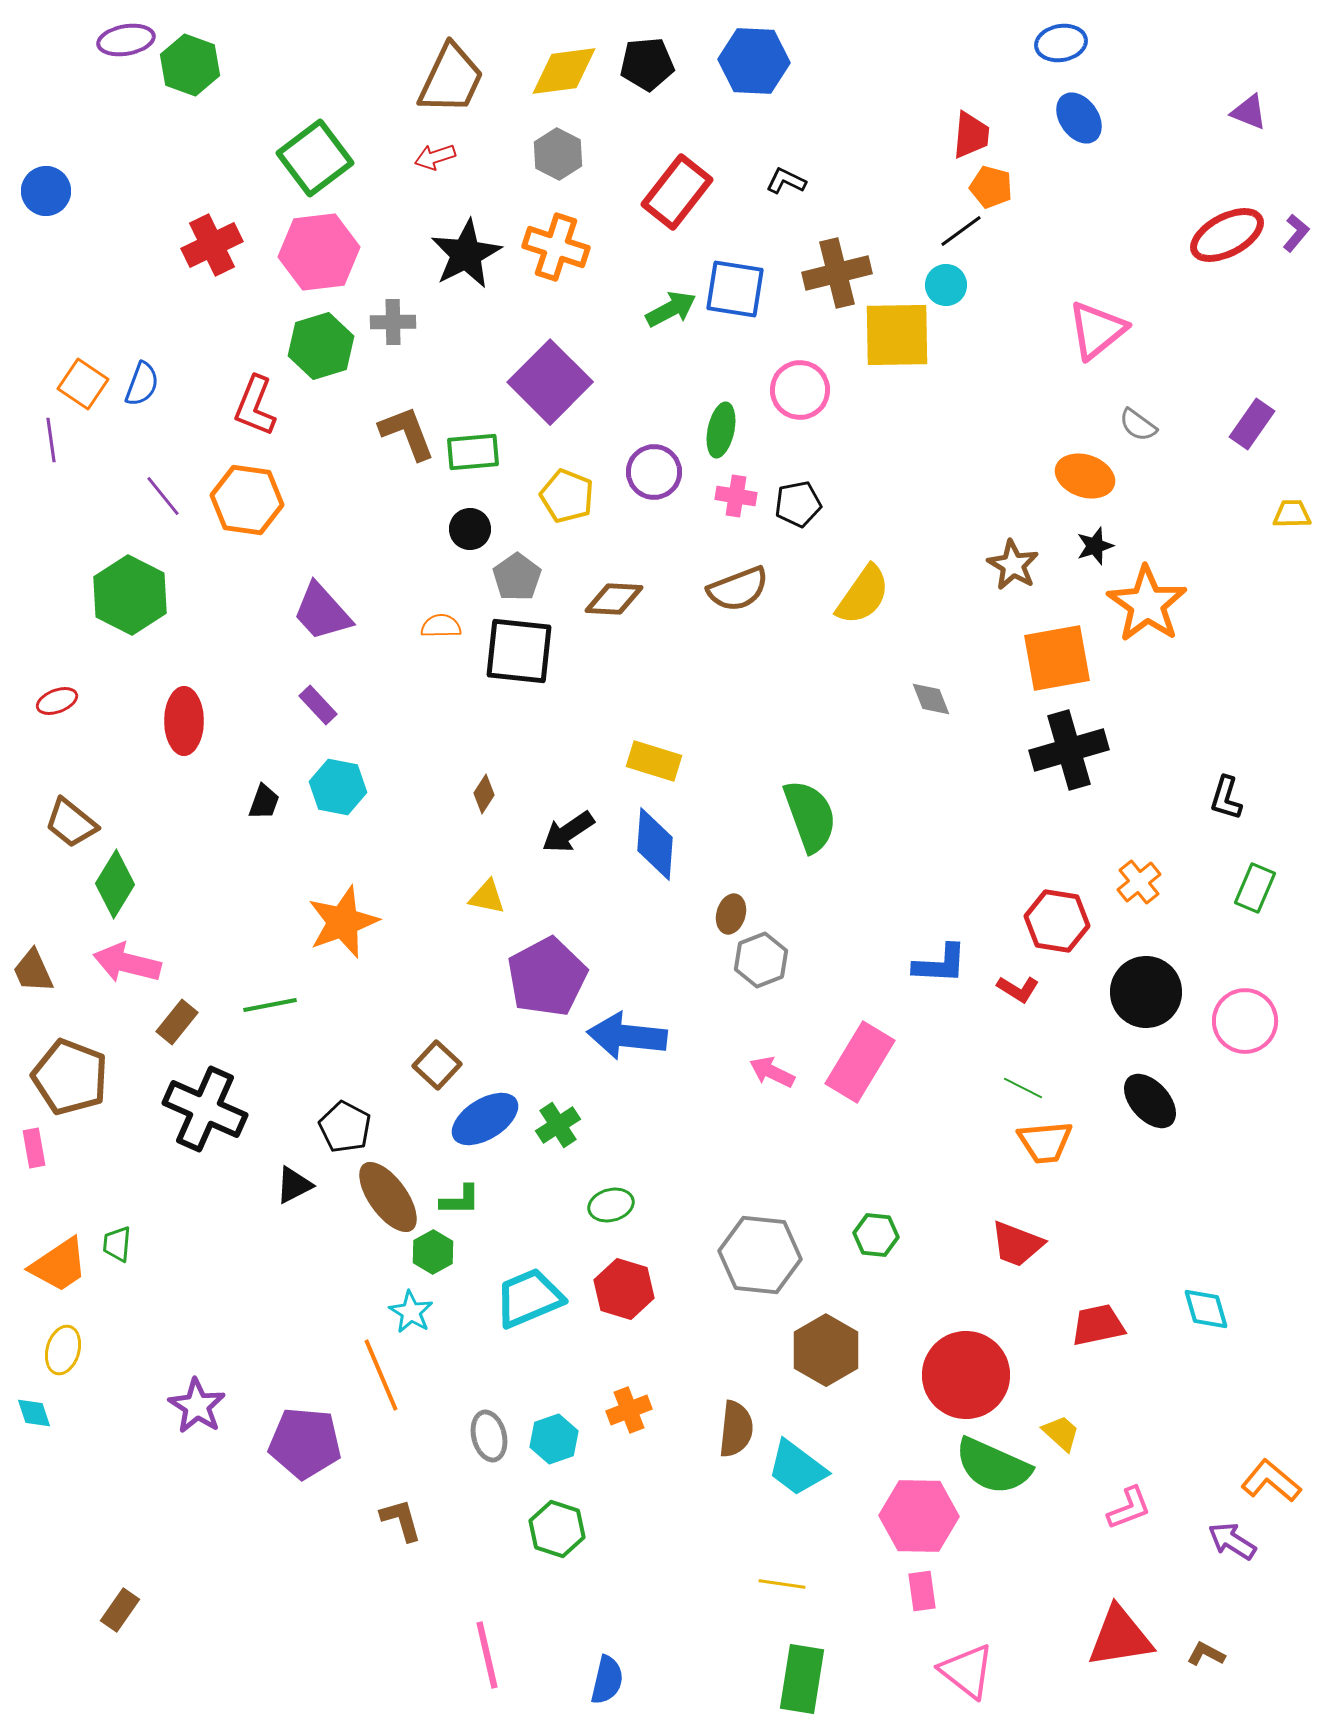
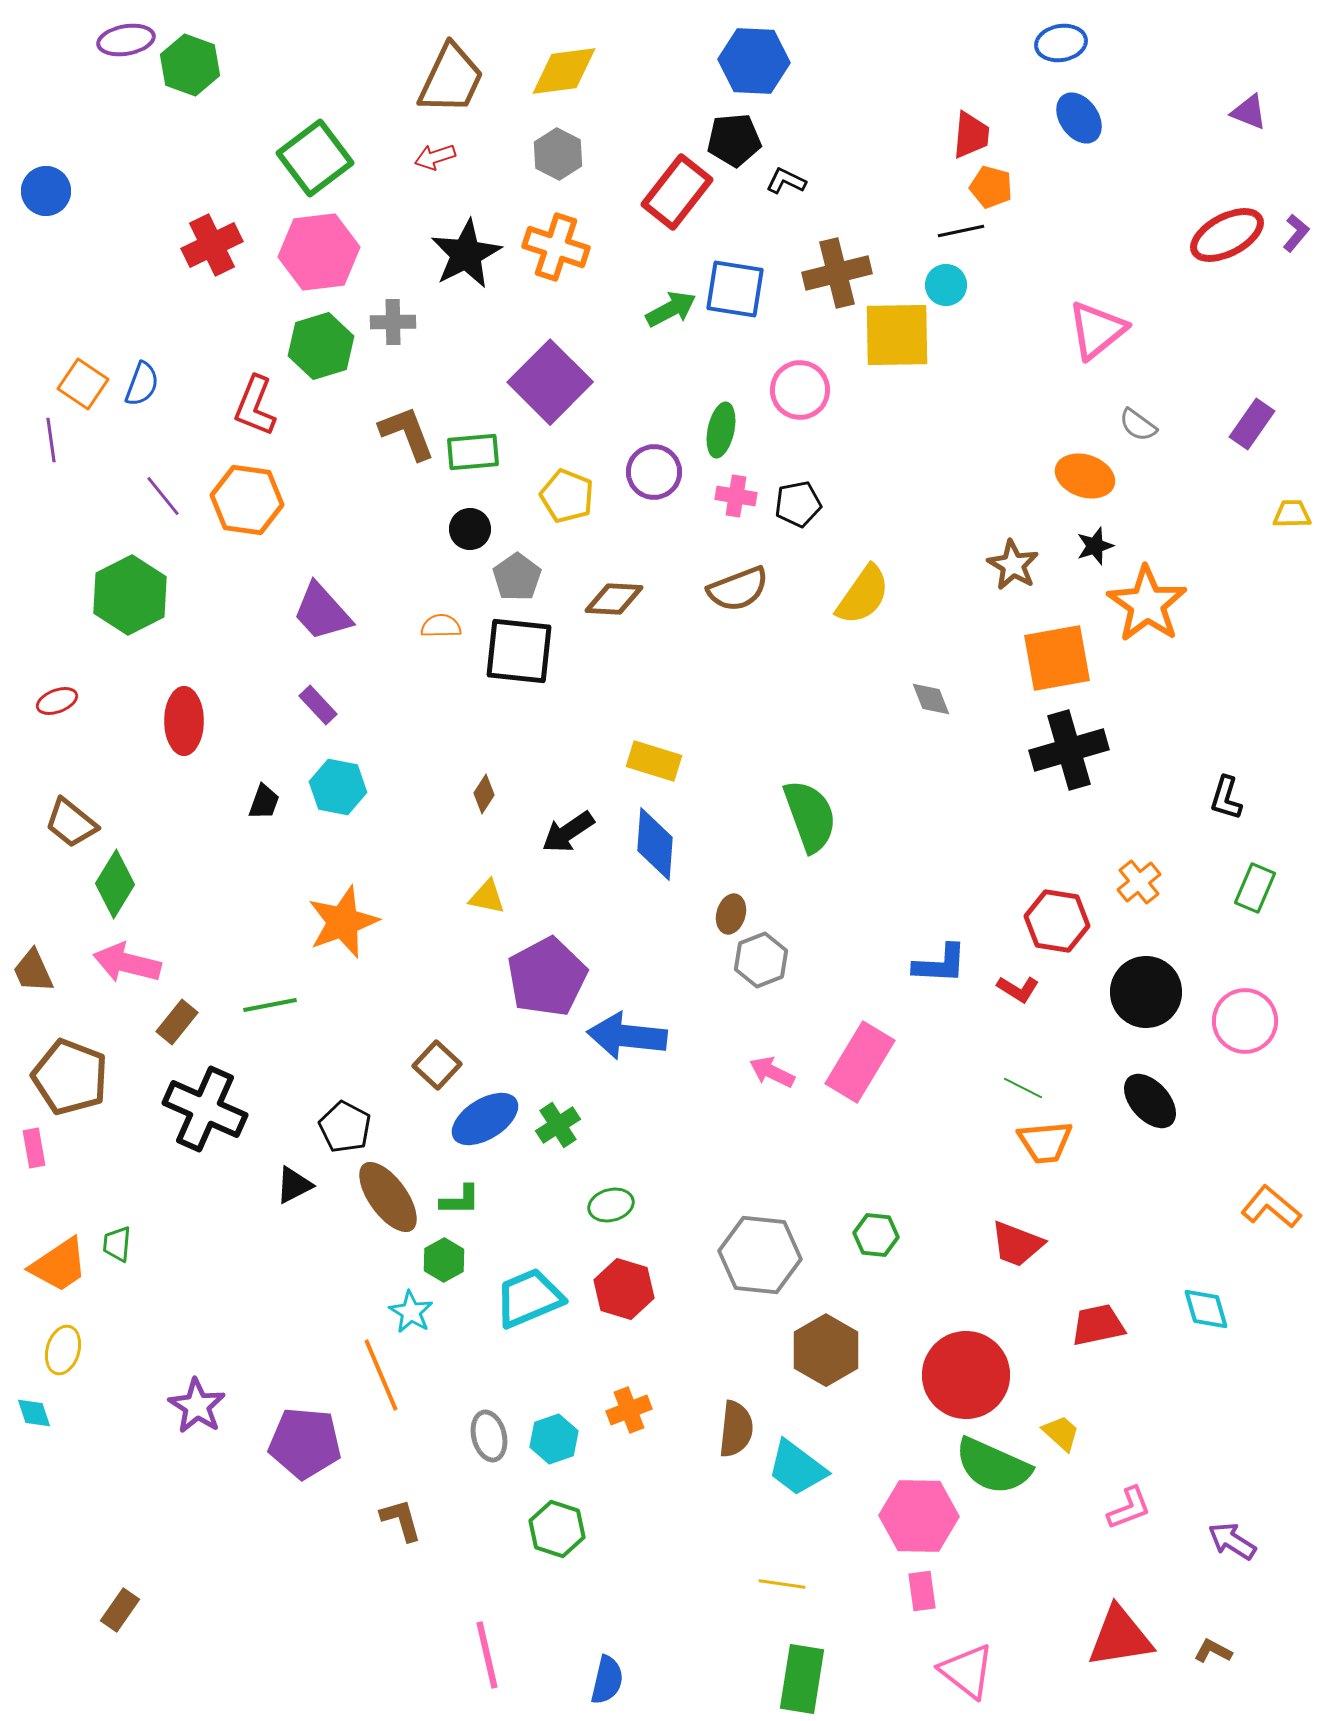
black pentagon at (647, 64): moved 87 px right, 76 px down
black line at (961, 231): rotated 24 degrees clockwise
green hexagon at (130, 595): rotated 6 degrees clockwise
green hexagon at (433, 1252): moved 11 px right, 8 px down
orange L-shape at (1271, 1481): moved 274 px up
brown L-shape at (1206, 1654): moved 7 px right, 3 px up
